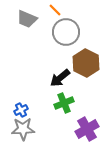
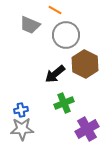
orange line: rotated 16 degrees counterclockwise
gray trapezoid: moved 3 px right, 6 px down
gray circle: moved 3 px down
brown hexagon: moved 1 px left, 1 px down
black arrow: moved 5 px left, 4 px up
blue cross: rotated 16 degrees clockwise
gray star: moved 1 px left
